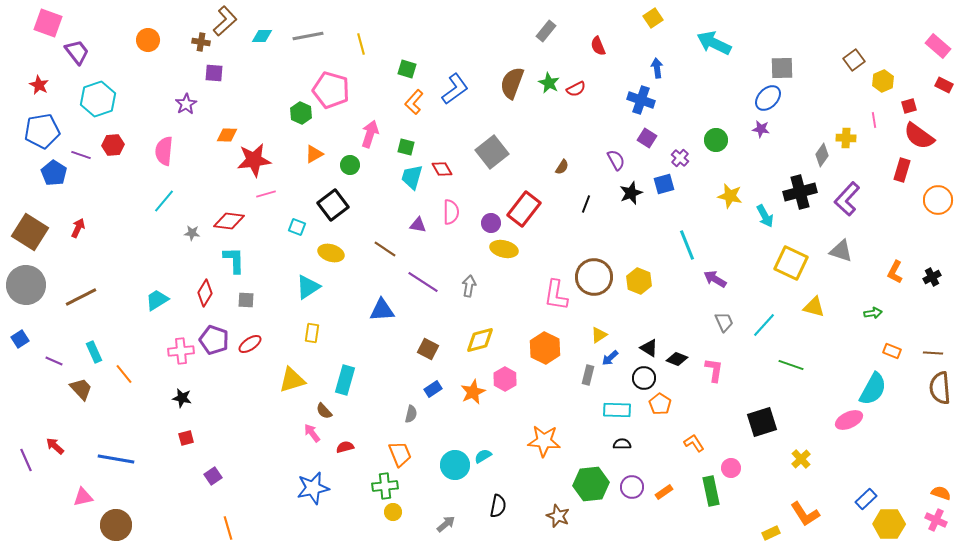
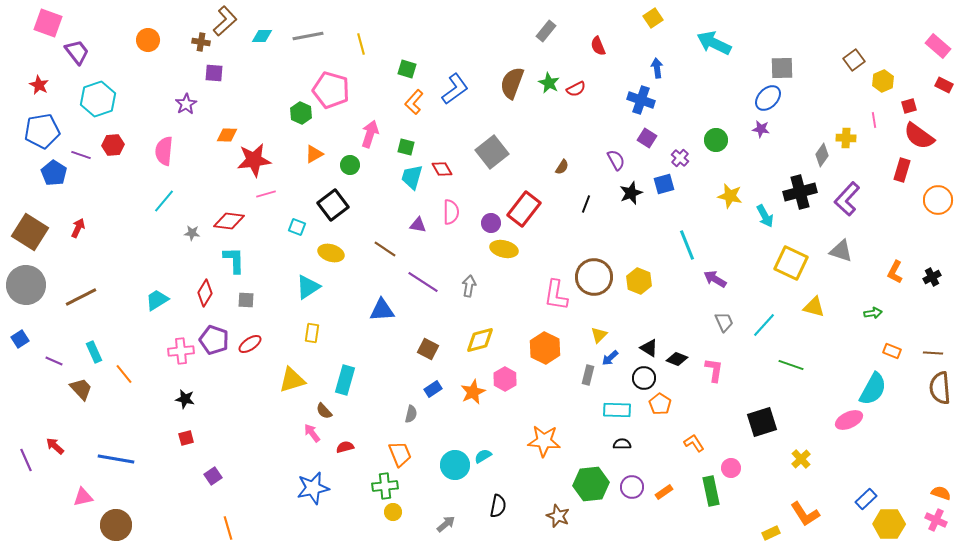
yellow triangle at (599, 335): rotated 12 degrees counterclockwise
black star at (182, 398): moved 3 px right, 1 px down
